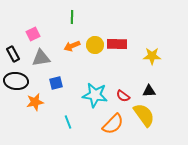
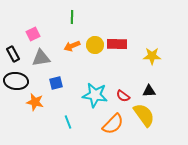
orange star: rotated 24 degrees clockwise
